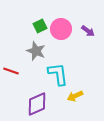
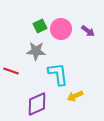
gray star: rotated 18 degrees counterclockwise
